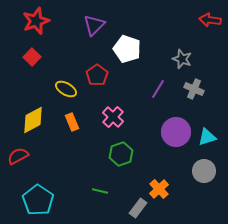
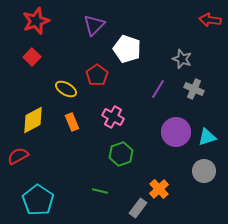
pink cross: rotated 15 degrees counterclockwise
